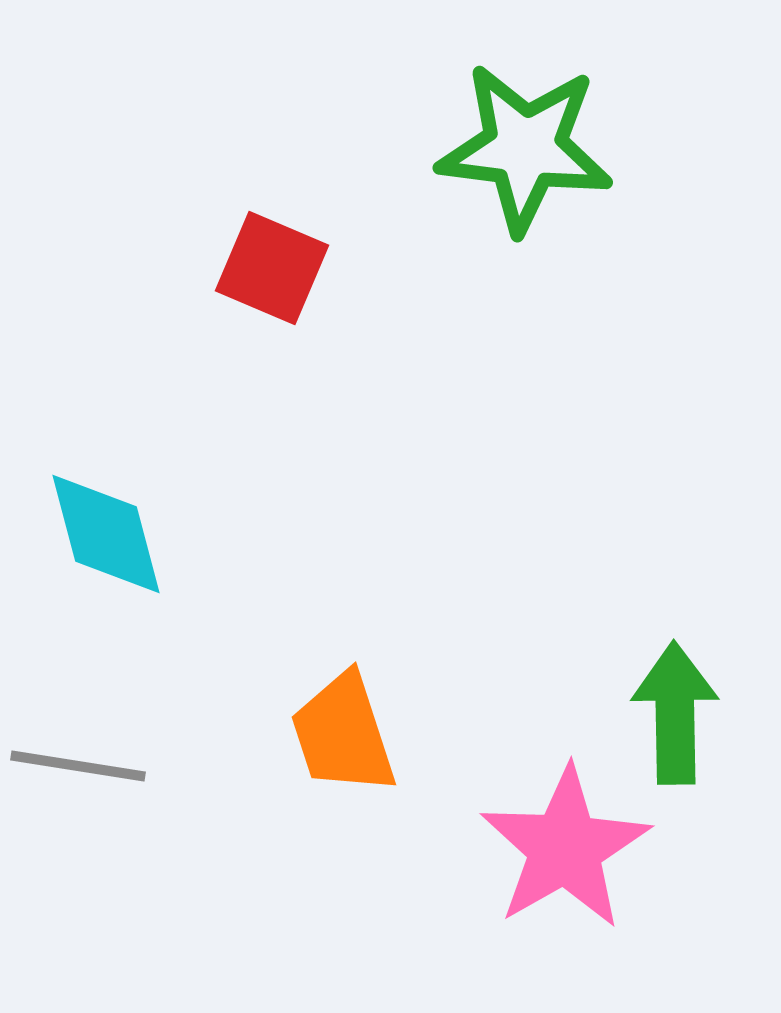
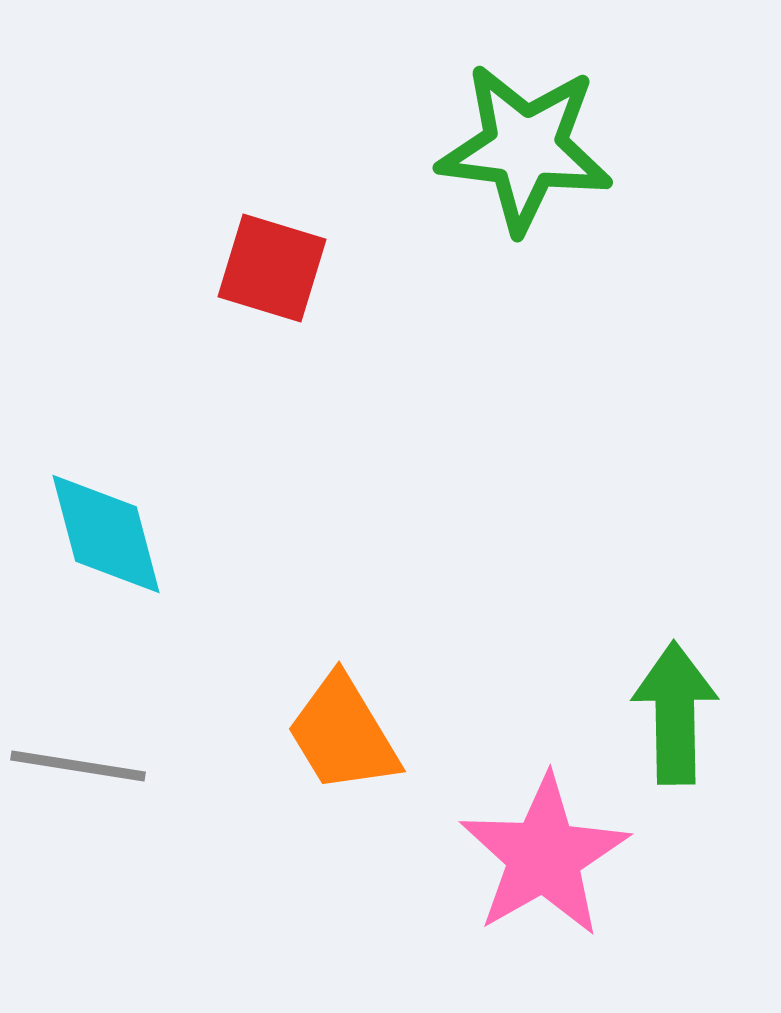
red square: rotated 6 degrees counterclockwise
orange trapezoid: rotated 13 degrees counterclockwise
pink star: moved 21 px left, 8 px down
